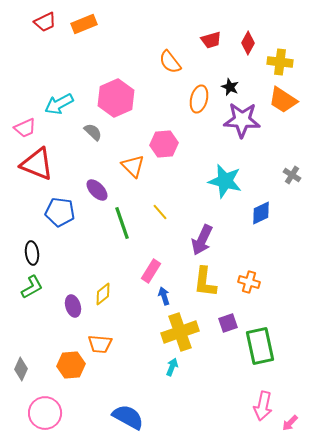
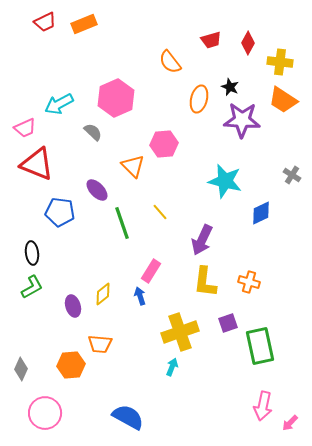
blue arrow at (164, 296): moved 24 px left
